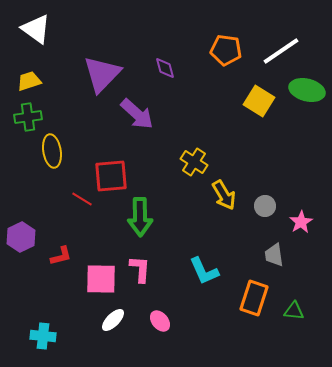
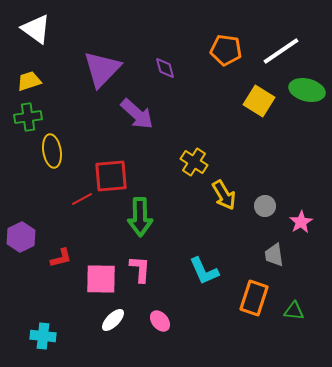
purple triangle: moved 5 px up
red line: rotated 60 degrees counterclockwise
red L-shape: moved 2 px down
